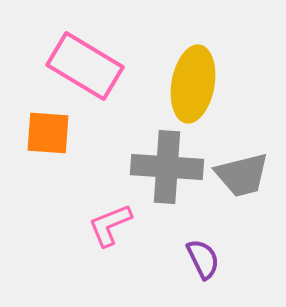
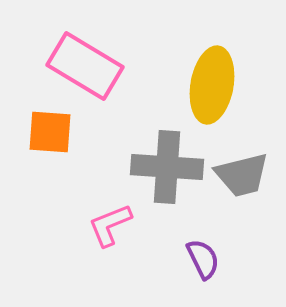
yellow ellipse: moved 19 px right, 1 px down
orange square: moved 2 px right, 1 px up
